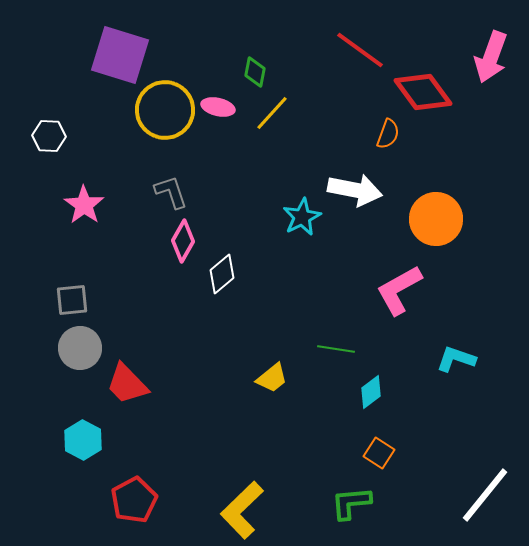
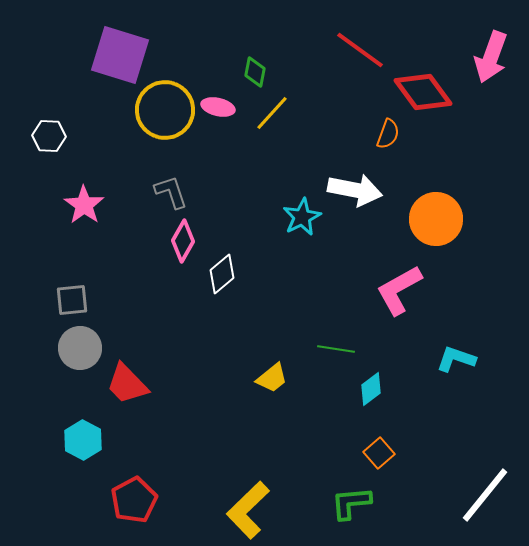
cyan diamond: moved 3 px up
orange square: rotated 16 degrees clockwise
yellow L-shape: moved 6 px right
